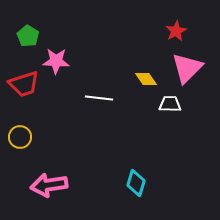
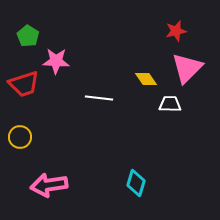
red star: rotated 15 degrees clockwise
